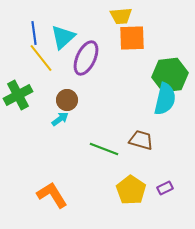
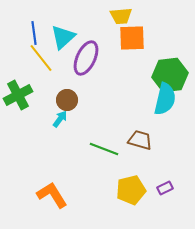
cyan arrow: rotated 18 degrees counterclockwise
brown trapezoid: moved 1 px left
yellow pentagon: rotated 24 degrees clockwise
